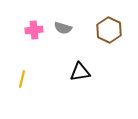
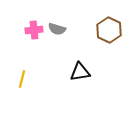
gray semicircle: moved 6 px left, 1 px down
